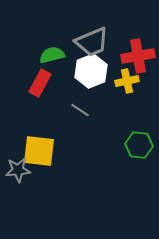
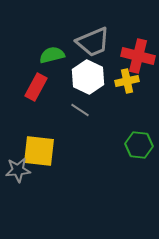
gray trapezoid: moved 1 px right
red cross: rotated 24 degrees clockwise
white hexagon: moved 3 px left, 6 px down; rotated 12 degrees counterclockwise
red rectangle: moved 4 px left, 4 px down
